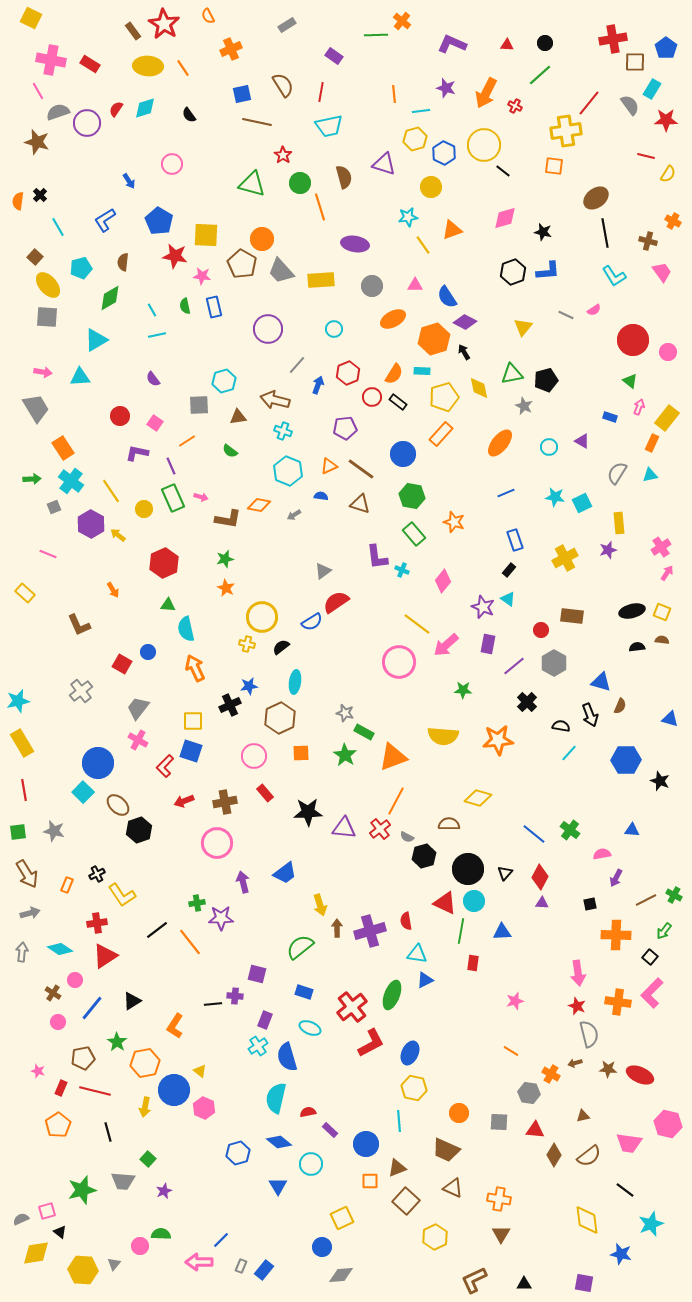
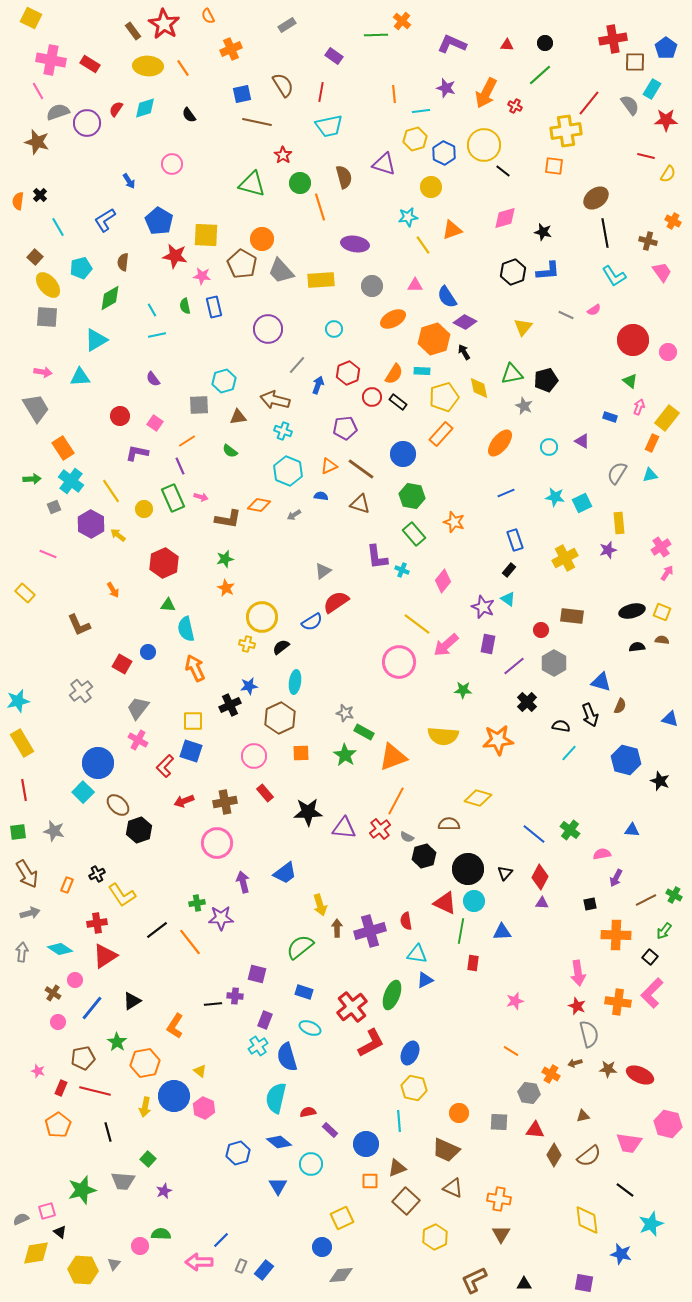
purple line at (171, 466): moved 9 px right
blue hexagon at (626, 760): rotated 16 degrees clockwise
blue circle at (174, 1090): moved 6 px down
